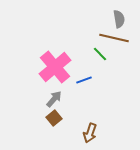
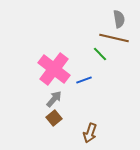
pink cross: moved 1 px left, 2 px down; rotated 12 degrees counterclockwise
